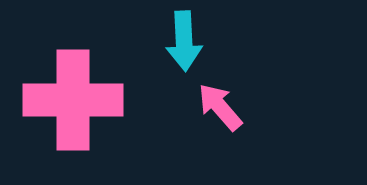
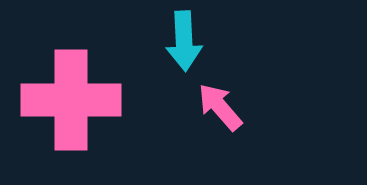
pink cross: moved 2 px left
